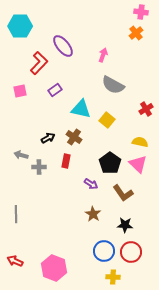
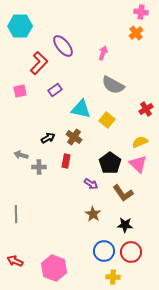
pink arrow: moved 2 px up
yellow semicircle: rotated 35 degrees counterclockwise
